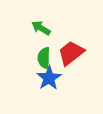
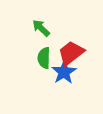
green arrow: rotated 12 degrees clockwise
blue star: moved 15 px right, 6 px up
